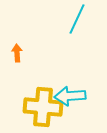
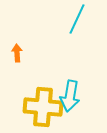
cyan arrow: rotated 76 degrees counterclockwise
